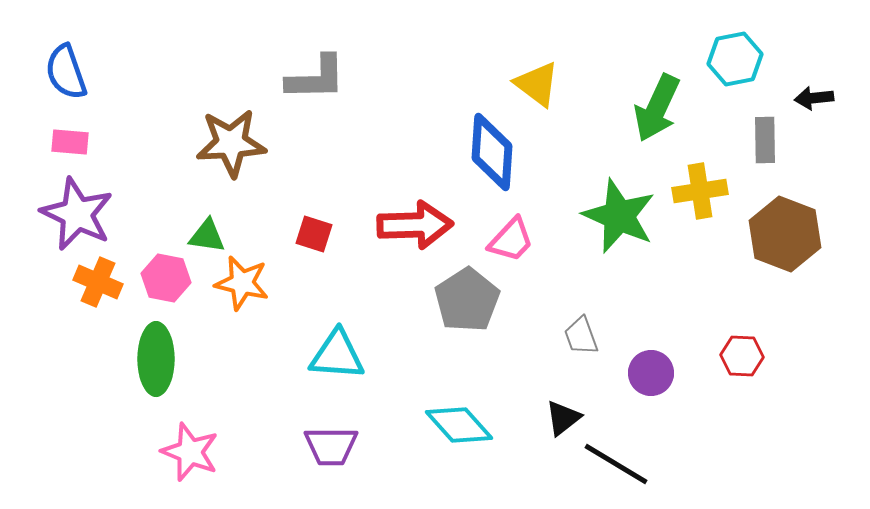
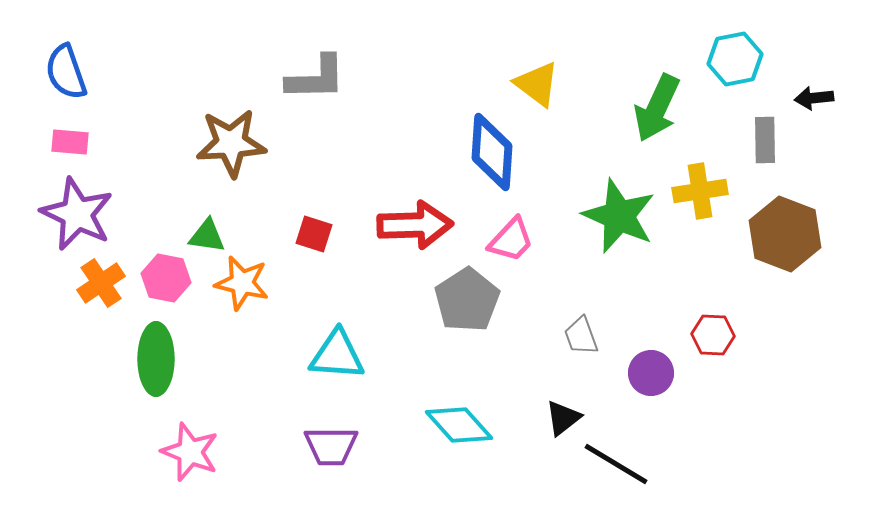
orange cross: moved 3 px right, 1 px down; rotated 33 degrees clockwise
red hexagon: moved 29 px left, 21 px up
